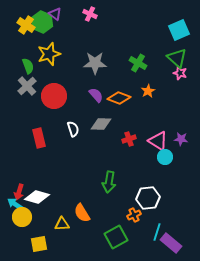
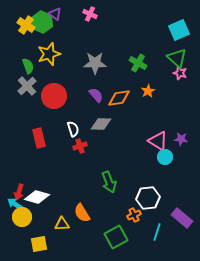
orange diamond: rotated 30 degrees counterclockwise
red cross: moved 49 px left, 7 px down
green arrow: rotated 30 degrees counterclockwise
purple rectangle: moved 11 px right, 25 px up
